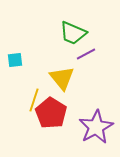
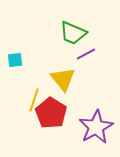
yellow triangle: moved 1 px right, 1 px down
